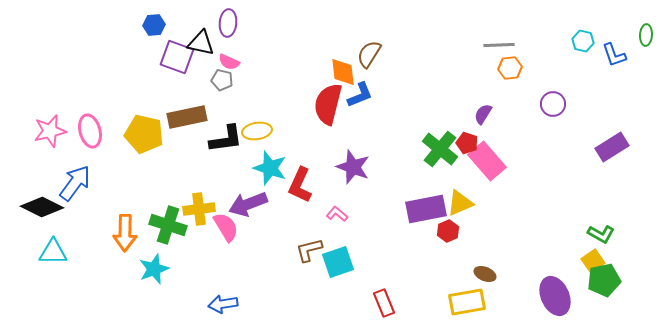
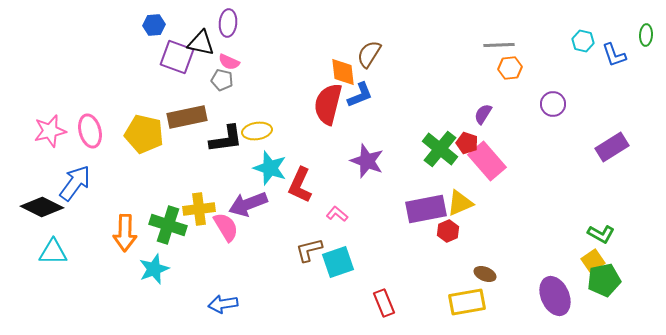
purple star at (353, 167): moved 14 px right, 6 px up
